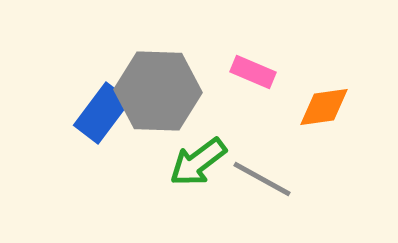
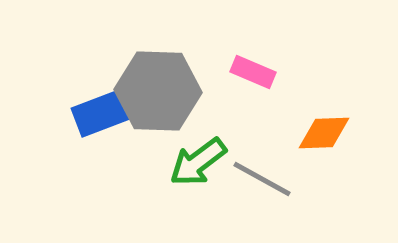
orange diamond: moved 26 px down; rotated 6 degrees clockwise
blue rectangle: rotated 32 degrees clockwise
